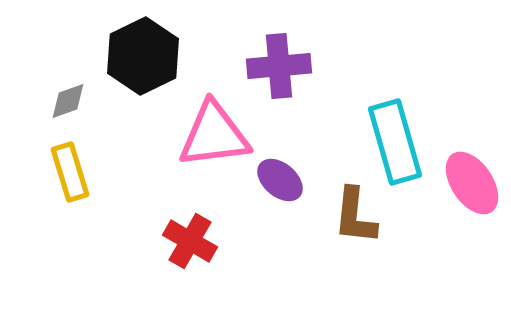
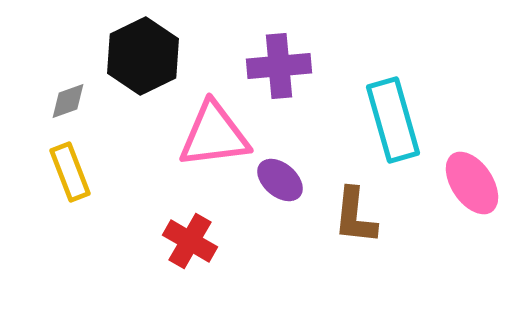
cyan rectangle: moved 2 px left, 22 px up
yellow rectangle: rotated 4 degrees counterclockwise
